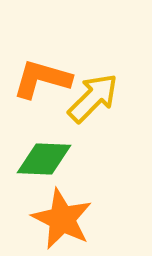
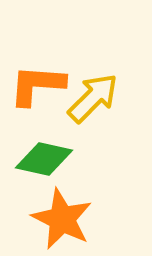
orange L-shape: moved 5 px left, 6 px down; rotated 12 degrees counterclockwise
green diamond: rotated 10 degrees clockwise
